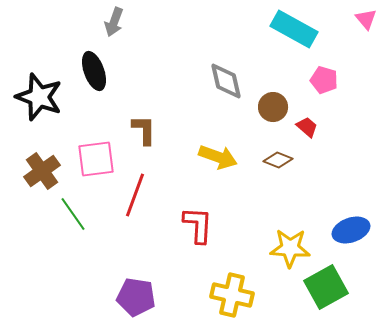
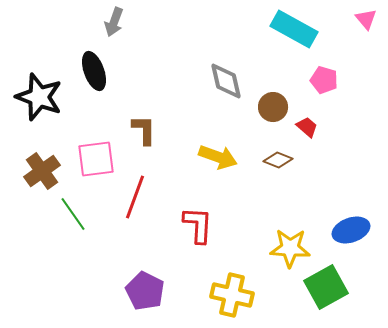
red line: moved 2 px down
purple pentagon: moved 9 px right, 6 px up; rotated 18 degrees clockwise
